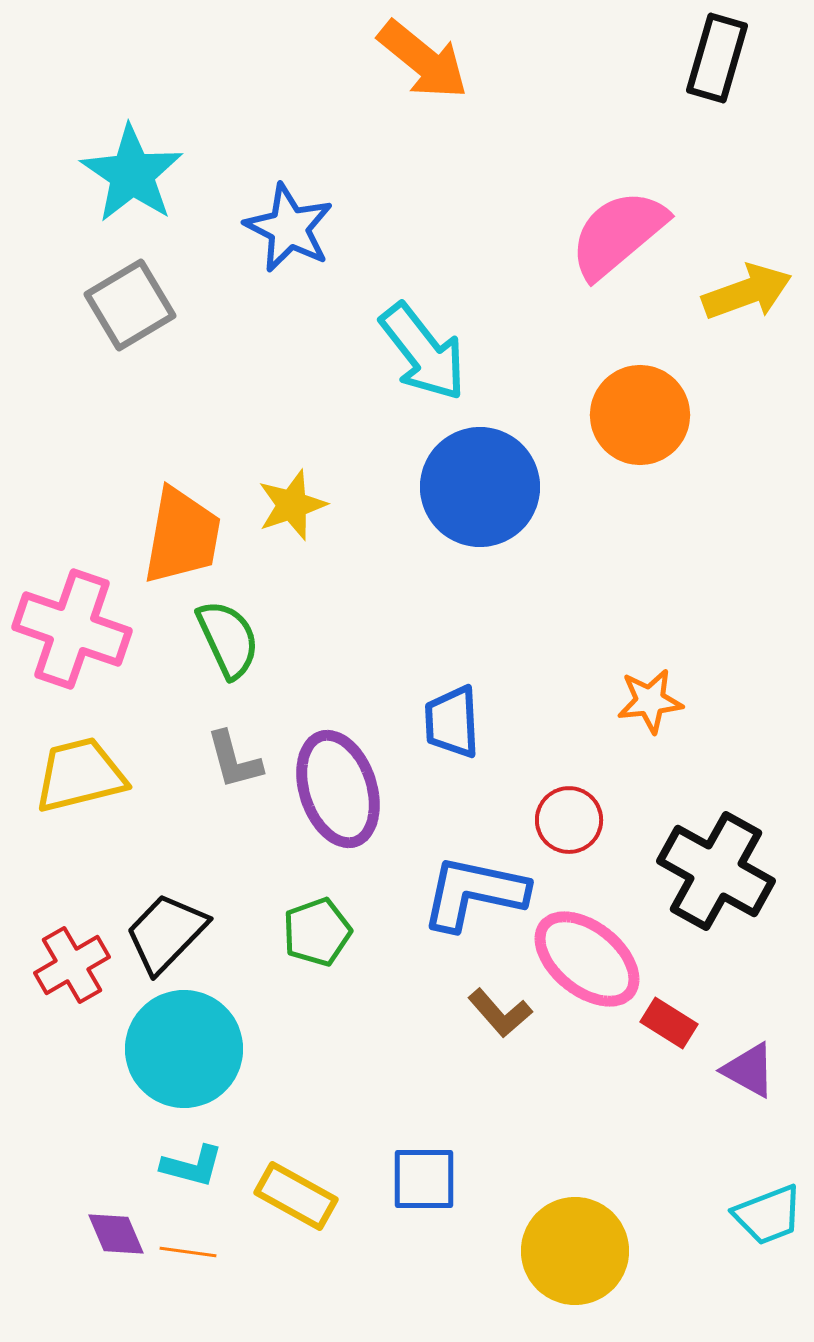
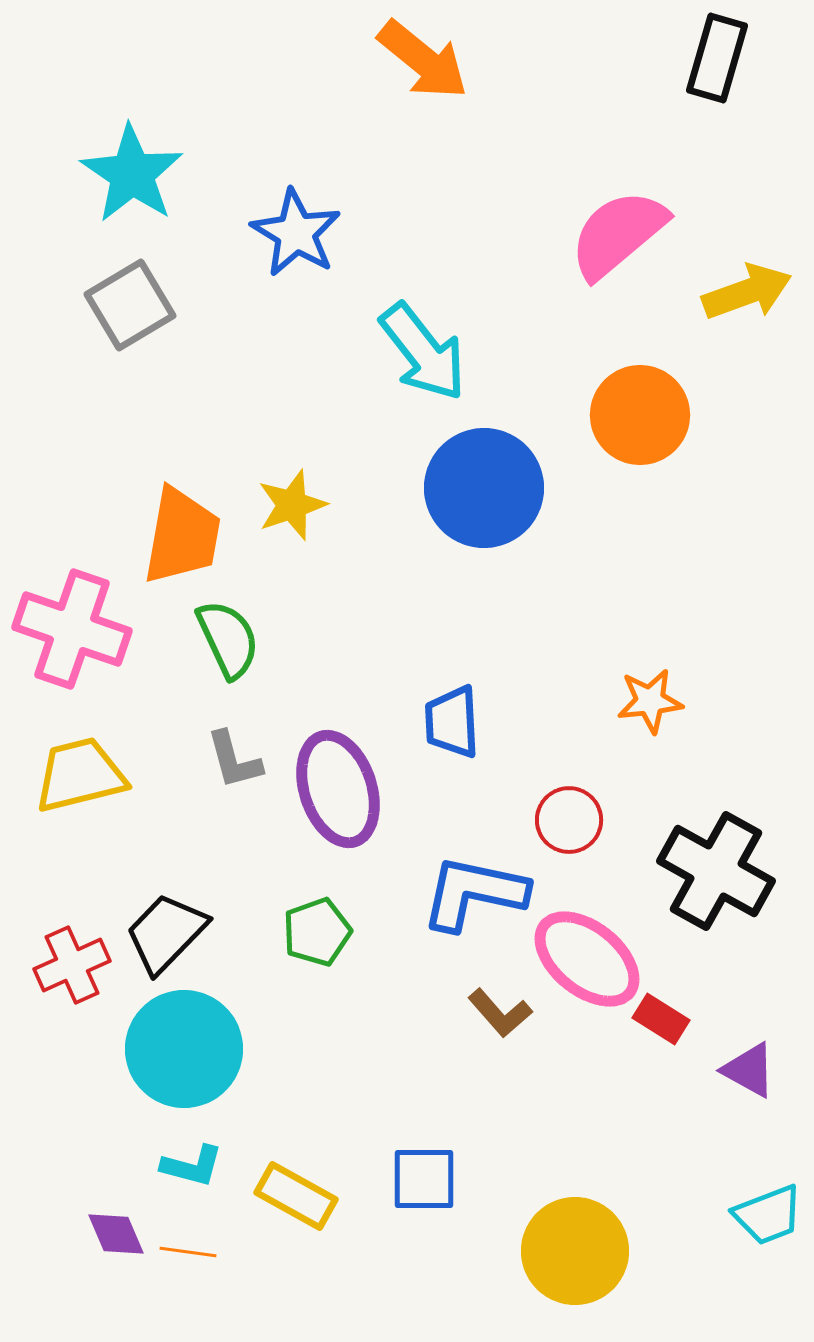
blue star: moved 7 px right, 5 px down; rotated 4 degrees clockwise
blue circle: moved 4 px right, 1 px down
red cross: rotated 6 degrees clockwise
red rectangle: moved 8 px left, 4 px up
